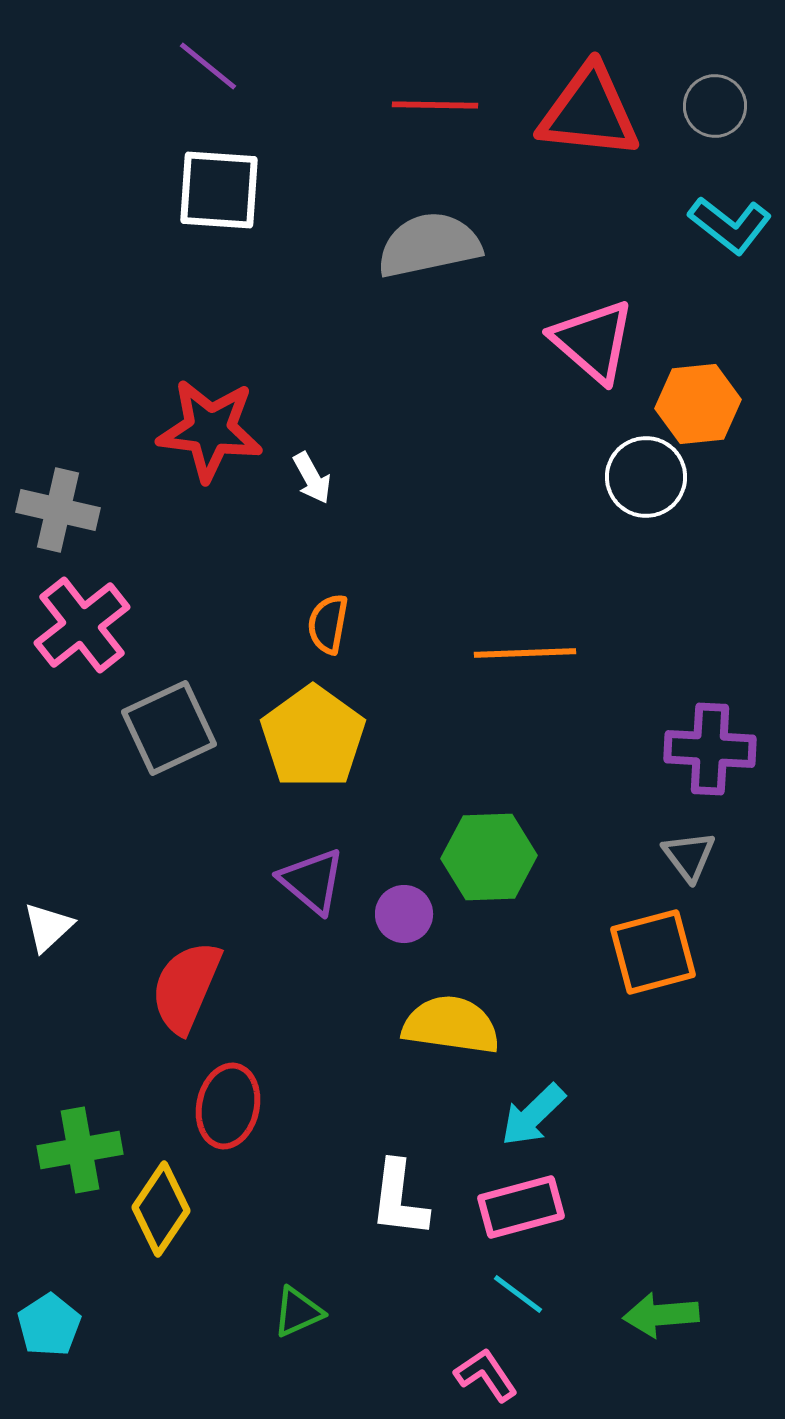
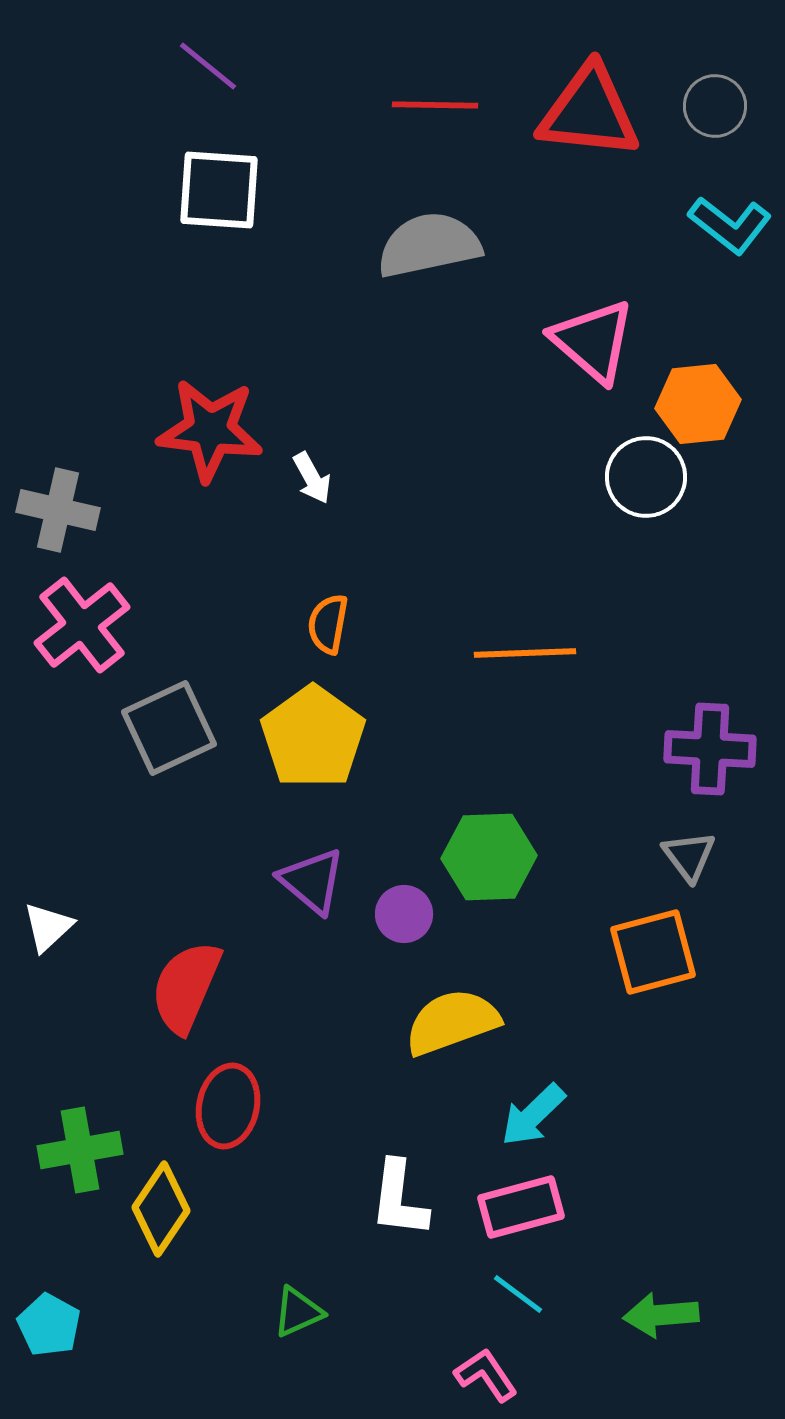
yellow semicircle: moved 1 px right, 3 px up; rotated 28 degrees counterclockwise
cyan pentagon: rotated 10 degrees counterclockwise
